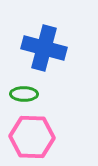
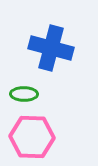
blue cross: moved 7 px right
